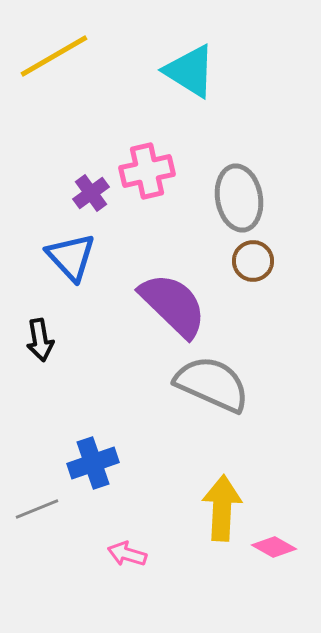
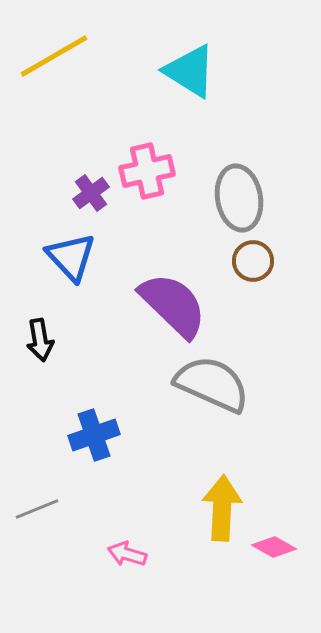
blue cross: moved 1 px right, 28 px up
